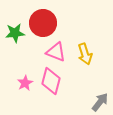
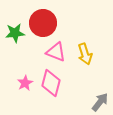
pink diamond: moved 2 px down
